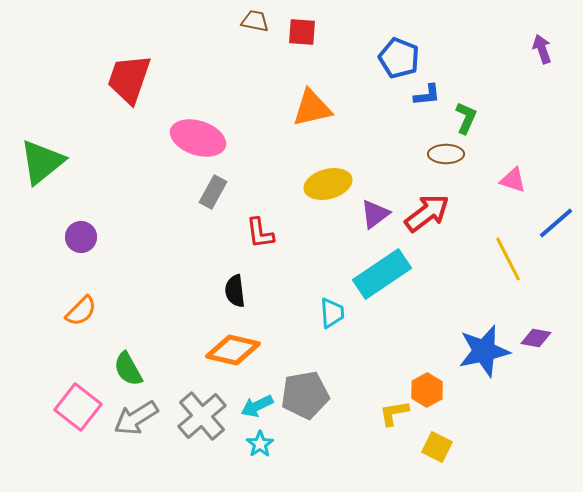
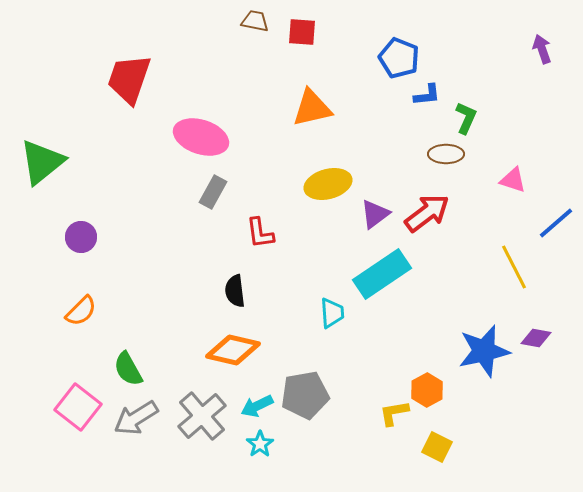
pink ellipse: moved 3 px right, 1 px up
yellow line: moved 6 px right, 8 px down
